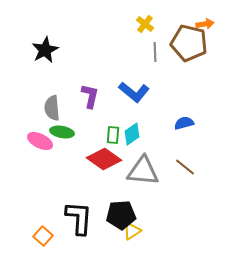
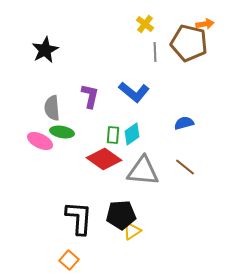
orange square: moved 26 px right, 24 px down
